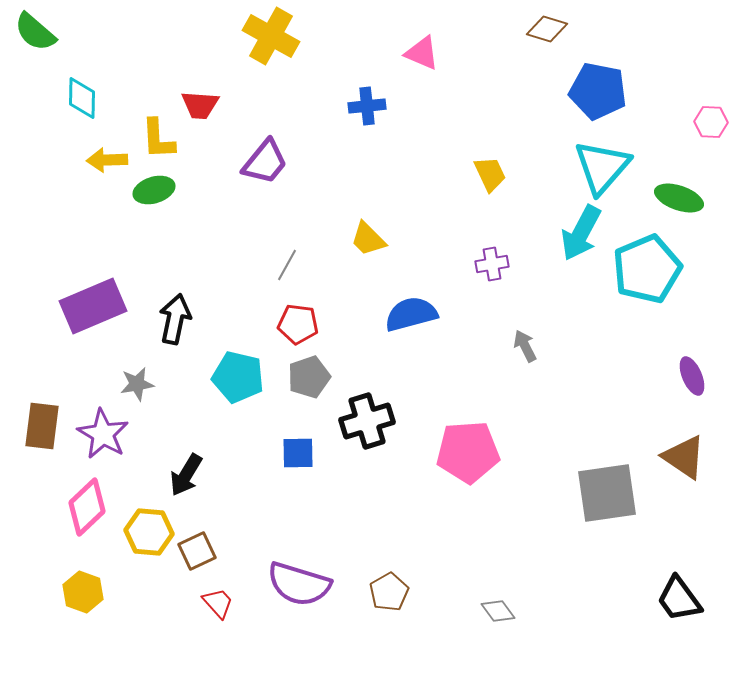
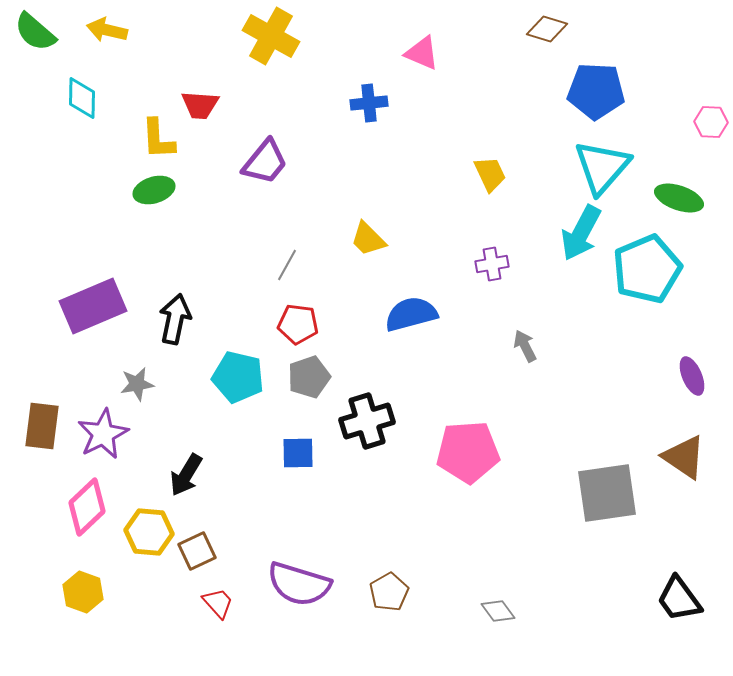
blue pentagon at (598, 91): moved 2 px left; rotated 8 degrees counterclockwise
blue cross at (367, 106): moved 2 px right, 3 px up
yellow arrow at (107, 160): moved 130 px up; rotated 15 degrees clockwise
purple star at (103, 434): rotated 15 degrees clockwise
